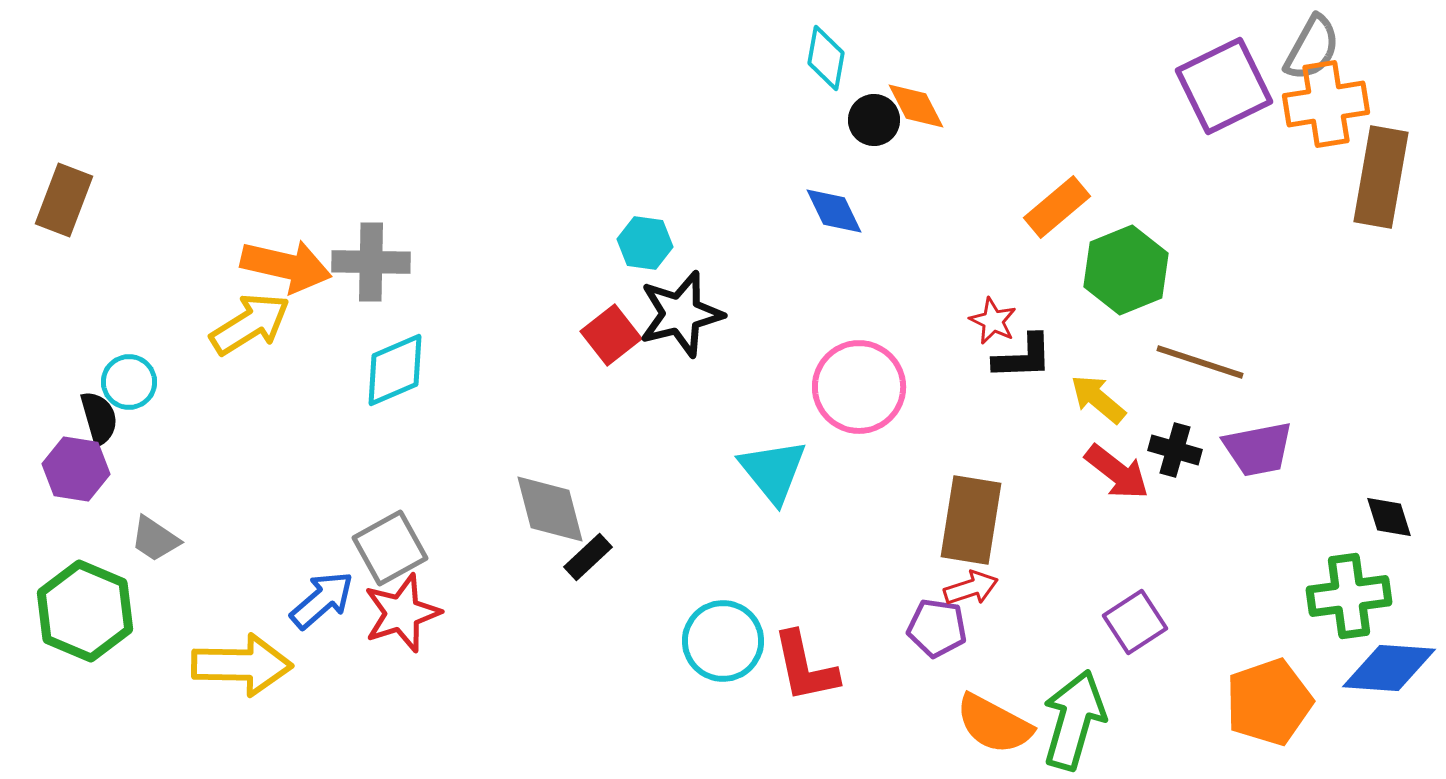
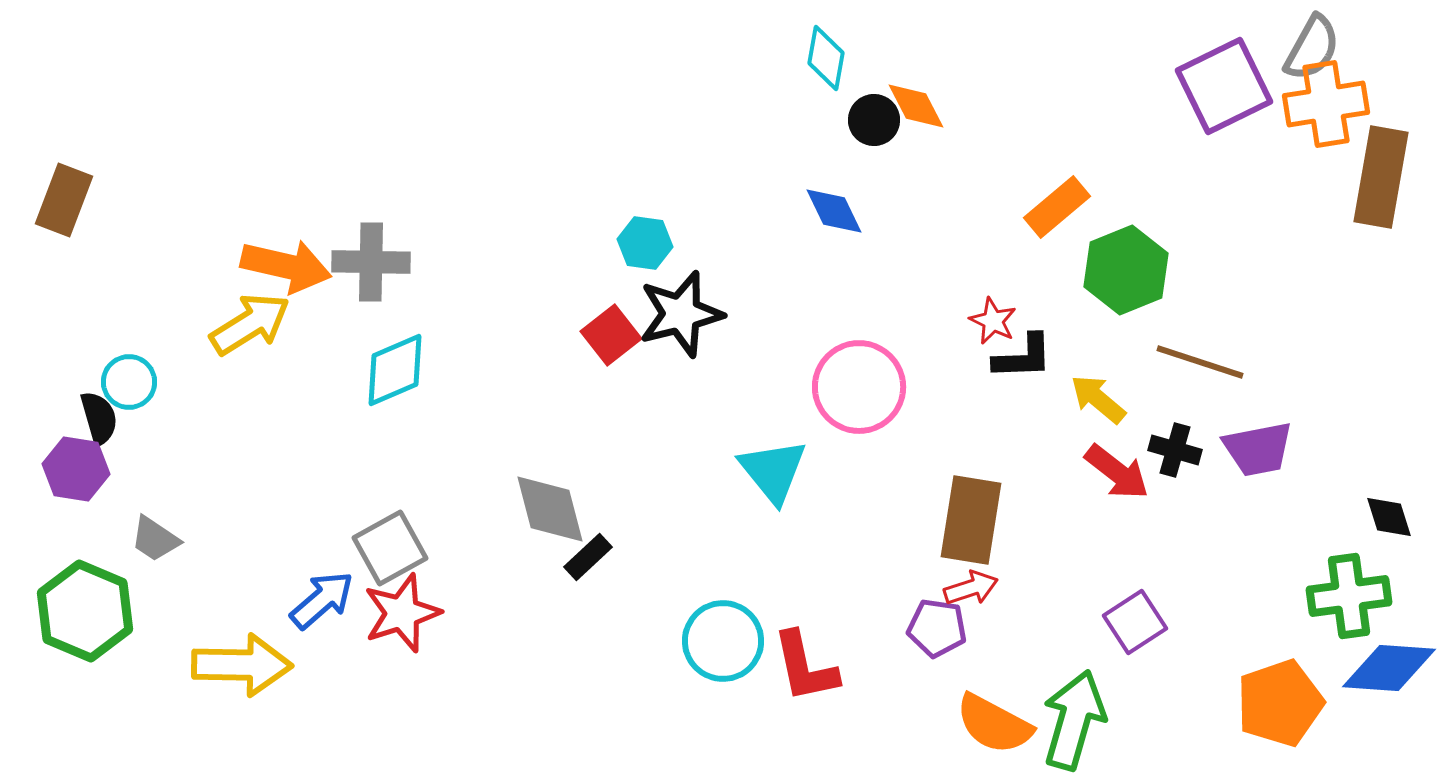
orange pentagon at (1269, 702): moved 11 px right, 1 px down
